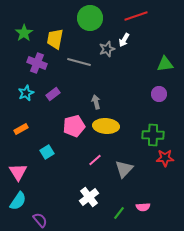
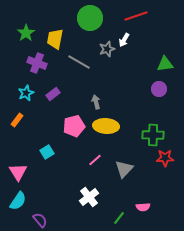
green star: moved 2 px right
gray line: rotated 15 degrees clockwise
purple circle: moved 5 px up
orange rectangle: moved 4 px left, 9 px up; rotated 24 degrees counterclockwise
green line: moved 5 px down
